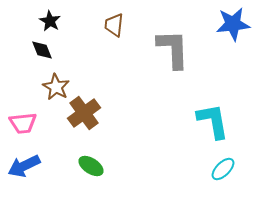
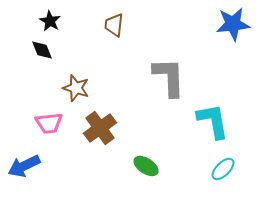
gray L-shape: moved 4 px left, 28 px down
brown star: moved 20 px right, 1 px down; rotated 12 degrees counterclockwise
brown cross: moved 16 px right, 15 px down
pink trapezoid: moved 26 px right
green ellipse: moved 55 px right
